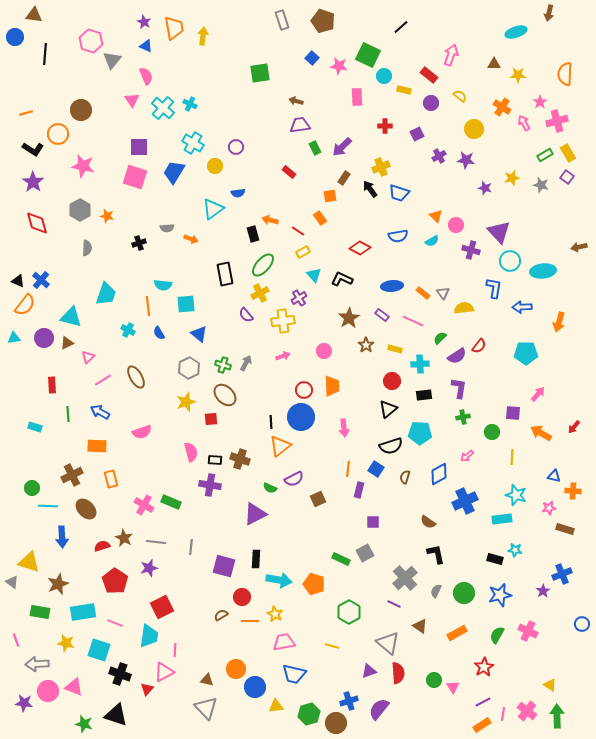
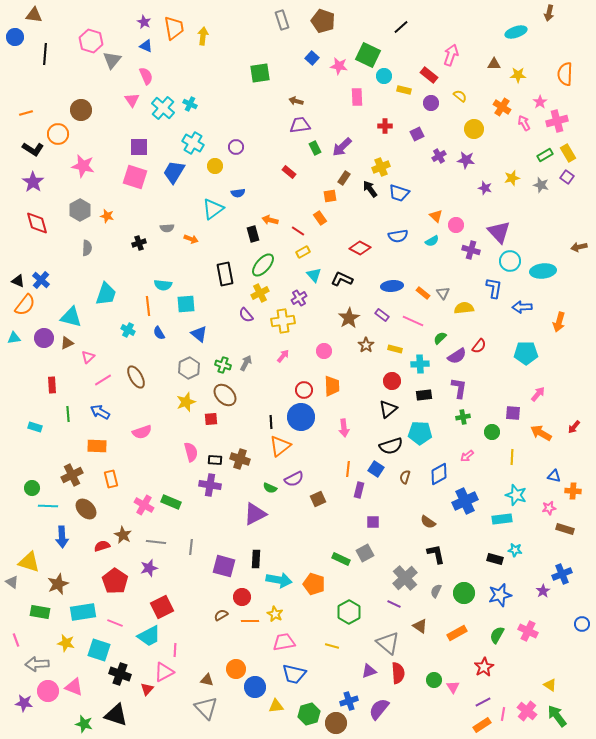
pink arrow at (283, 356): rotated 32 degrees counterclockwise
brown star at (124, 538): moved 1 px left, 3 px up
cyan trapezoid at (149, 636): rotated 55 degrees clockwise
green arrow at (557, 716): rotated 35 degrees counterclockwise
